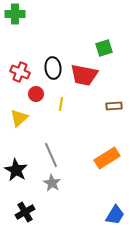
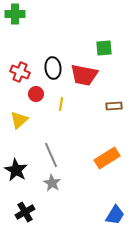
green square: rotated 12 degrees clockwise
yellow triangle: moved 2 px down
